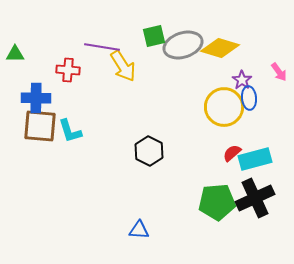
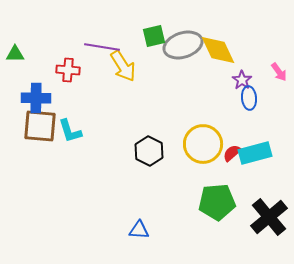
yellow diamond: moved 2 px left, 2 px down; rotated 48 degrees clockwise
yellow circle: moved 21 px left, 37 px down
cyan rectangle: moved 6 px up
black cross: moved 14 px right, 19 px down; rotated 15 degrees counterclockwise
